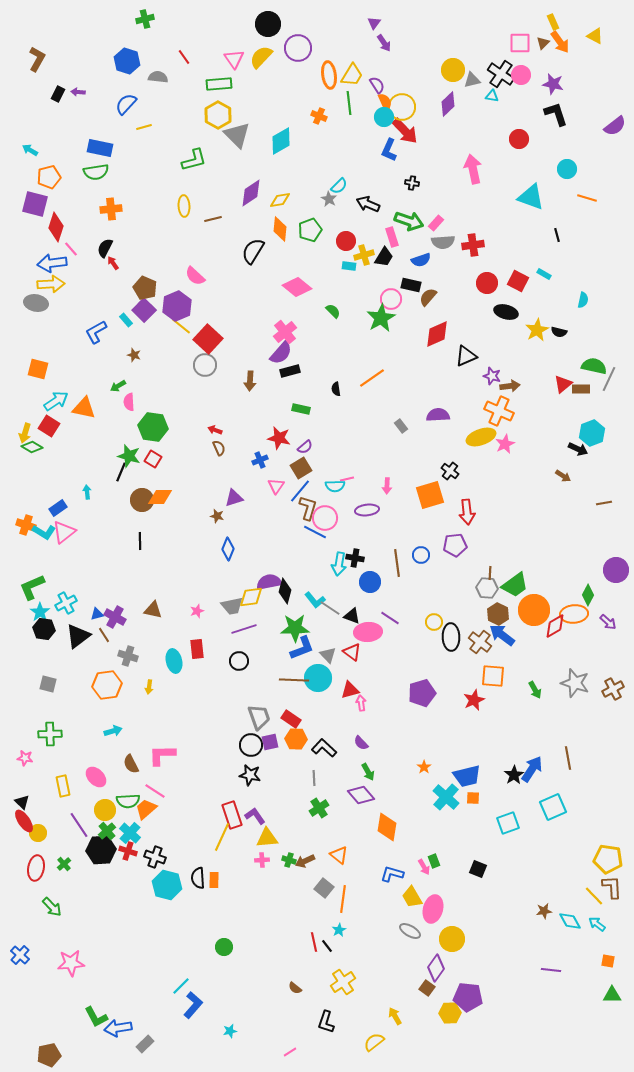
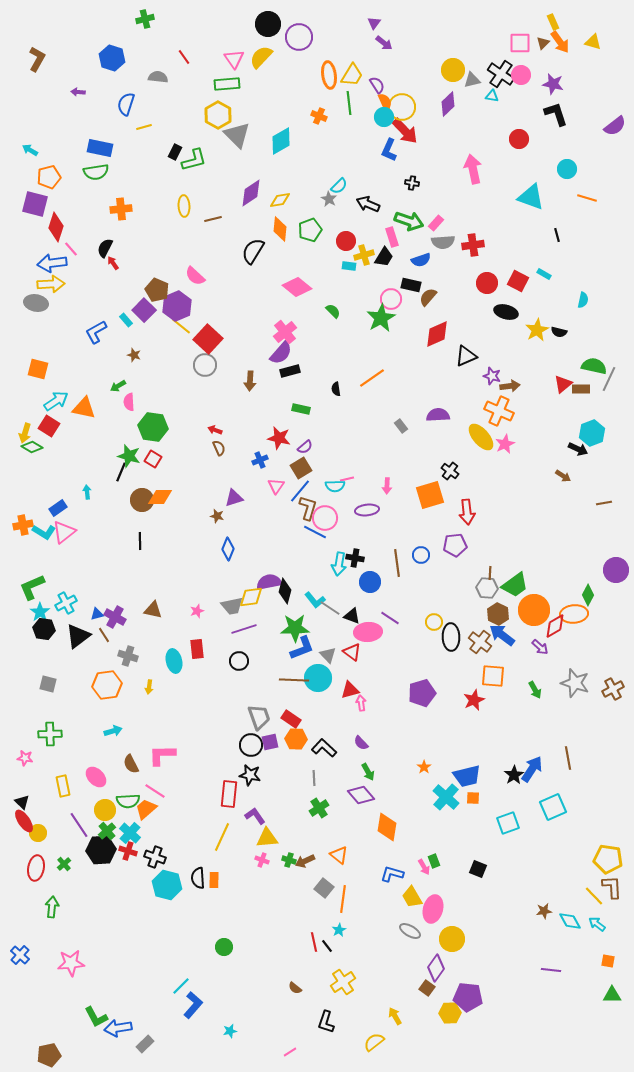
yellow triangle at (595, 36): moved 2 px left, 6 px down; rotated 12 degrees counterclockwise
purple arrow at (384, 43): rotated 18 degrees counterclockwise
purple circle at (298, 48): moved 1 px right, 11 px up
blue hexagon at (127, 61): moved 15 px left, 3 px up
green rectangle at (219, 84): moved 8 px right
black rectangle at (58, 94): moved 117 px right, 58 px down
blue semicircle at (126, 104): rotated 25 degrees counterclockwise
orange cross at (111, 209): moved 10 px right
brown pentagon at (145, 288): moved 12 px right, 2 px down
yellow ellipse at (481, 437): rotated 68 degrees clockwise
orange cross at (26, 525): moved 3 px left; rotated 30 degrees counterclockwise
purple arrow at (608, 622): moved 68 px left, 25 px down
red rectangle at (232, 815): moved 3 px left, 21 px up; rotated 24 degrees clockwise
pink cross at (262, 860): rotated 24 degrees clockwise
green arrow at (52, 907): rotated 130 degrees counterclockwise
